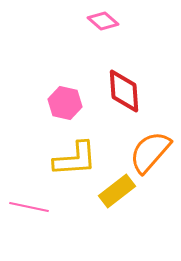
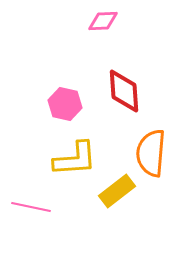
pink diamond: rotated 44 degrees counterclockwise
pink hexagon: moved 1 px down
orange semicircle: moved 1 px right, 1 px down; rotated 36 degrees counterclockwise
pink line: moved 2 px right
